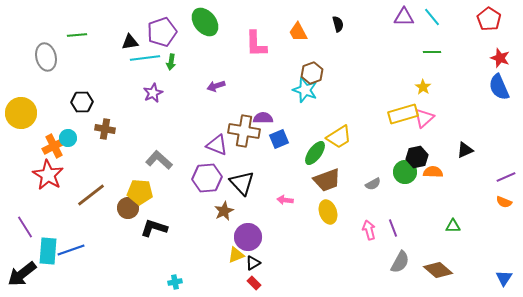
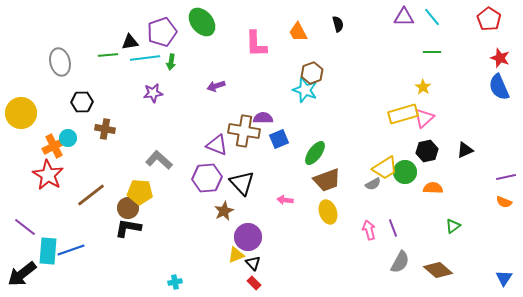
green ellipse at (205, 22): moved 3 px left
green line at (77, 35): moved 31 px right, 20 px down
gray ellipse at (46, 57): moved 14 px right, 5 px down
purple star at (153, 93): rotated 18 degrees clockwise
yellow trapezoid at (339, 137): moved 46 px right, 31 px down
black hexagon at (417, 157): moved 10 px right, 6 px up
orange semicircle at (433, 172): moved 16 px down
purple line at (506, 177): rotated 12 degrees clockwise
green triangle at (453, 226): rotated 35 degrees counterclockwise
purple line at (25, 227): rotated 20 degrees counterclockwise
black L-shape at (154, 228): moved 26 px left; rotated 8 degrees counterclockwise
black triangle at (253, 263): rotated 42 degrees counterclockwise
